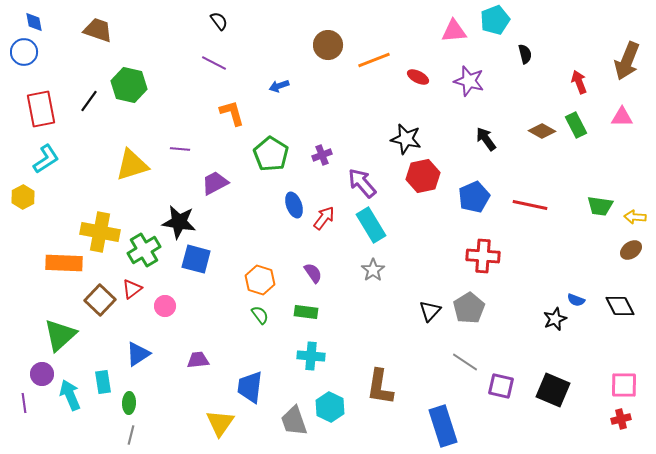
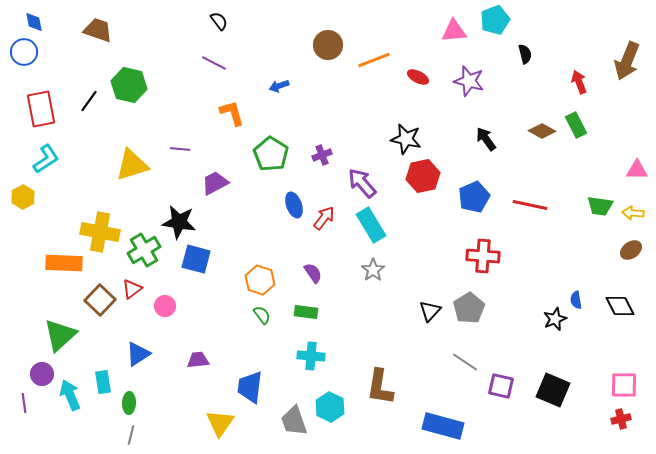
pink triangle at (622, 117): moved 15 px right, 53 px down
yellow arrow at (635, 217): moved 2 px left, 4 px up
blue semicircle at (576, 300): rotated 60 degrees clockwise
green semicircle at (260, 315): moved 2 px right
blue rectangle at (443, 426): rotated 57 degrees counterclockwise
